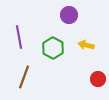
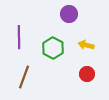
purple circle: moved 1 px up
purple line: rotated 10 degrees clockwise
red circle: moved 11 px left, 5 px up
